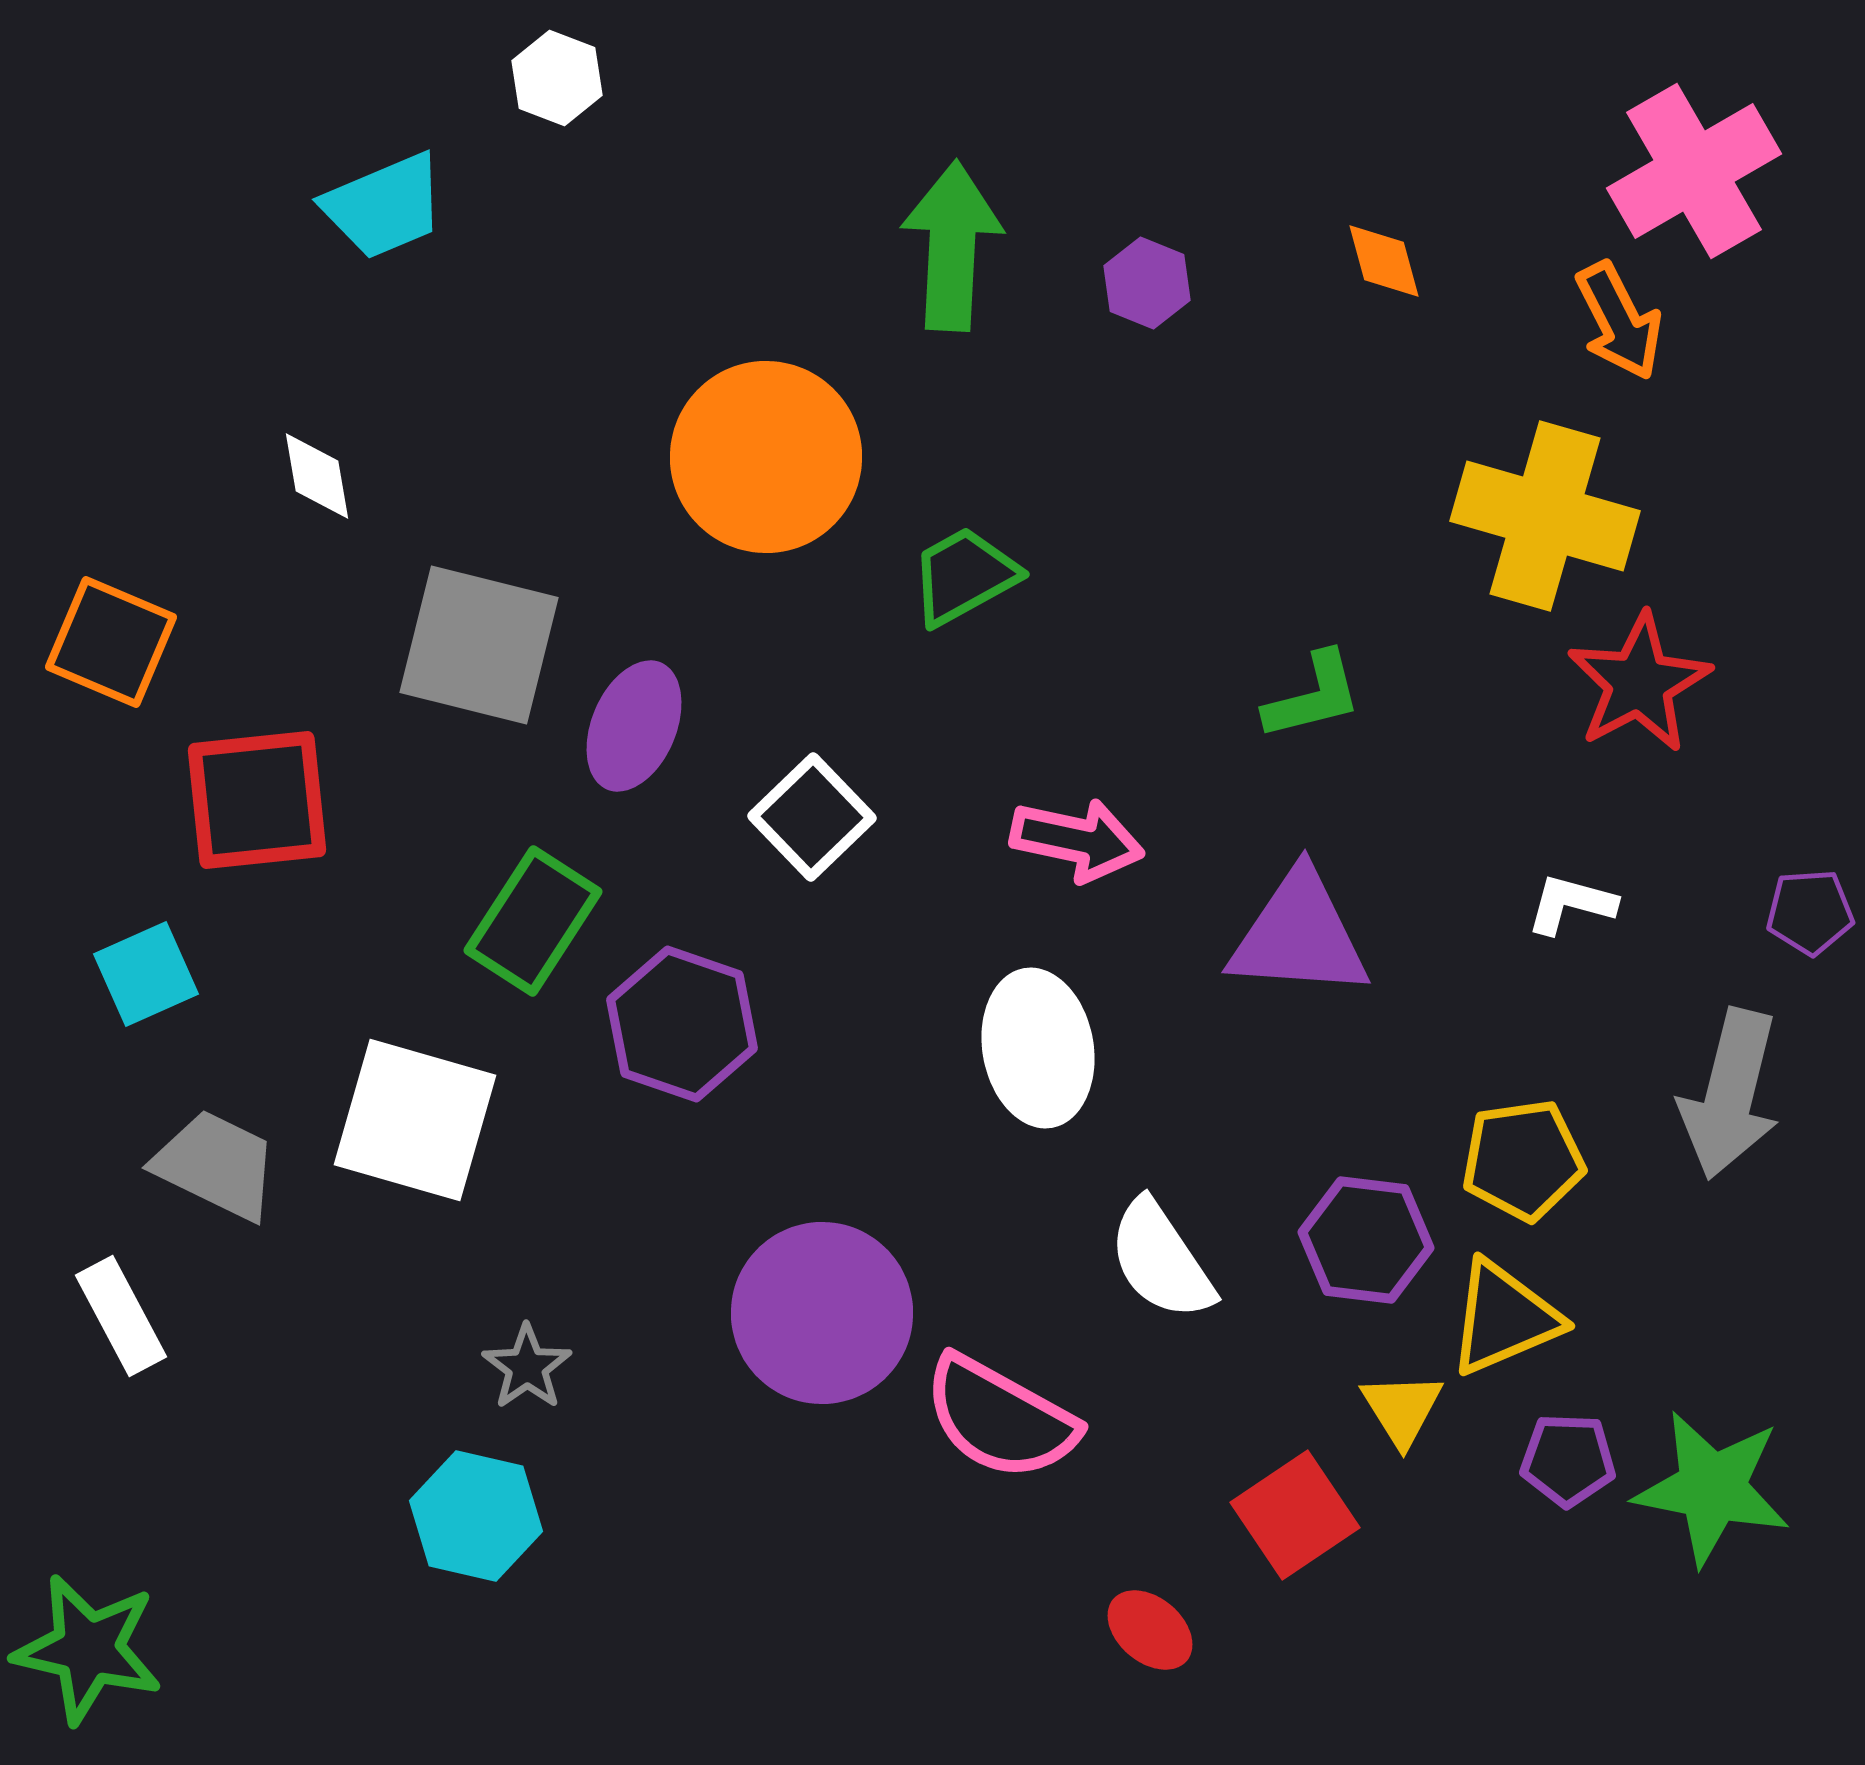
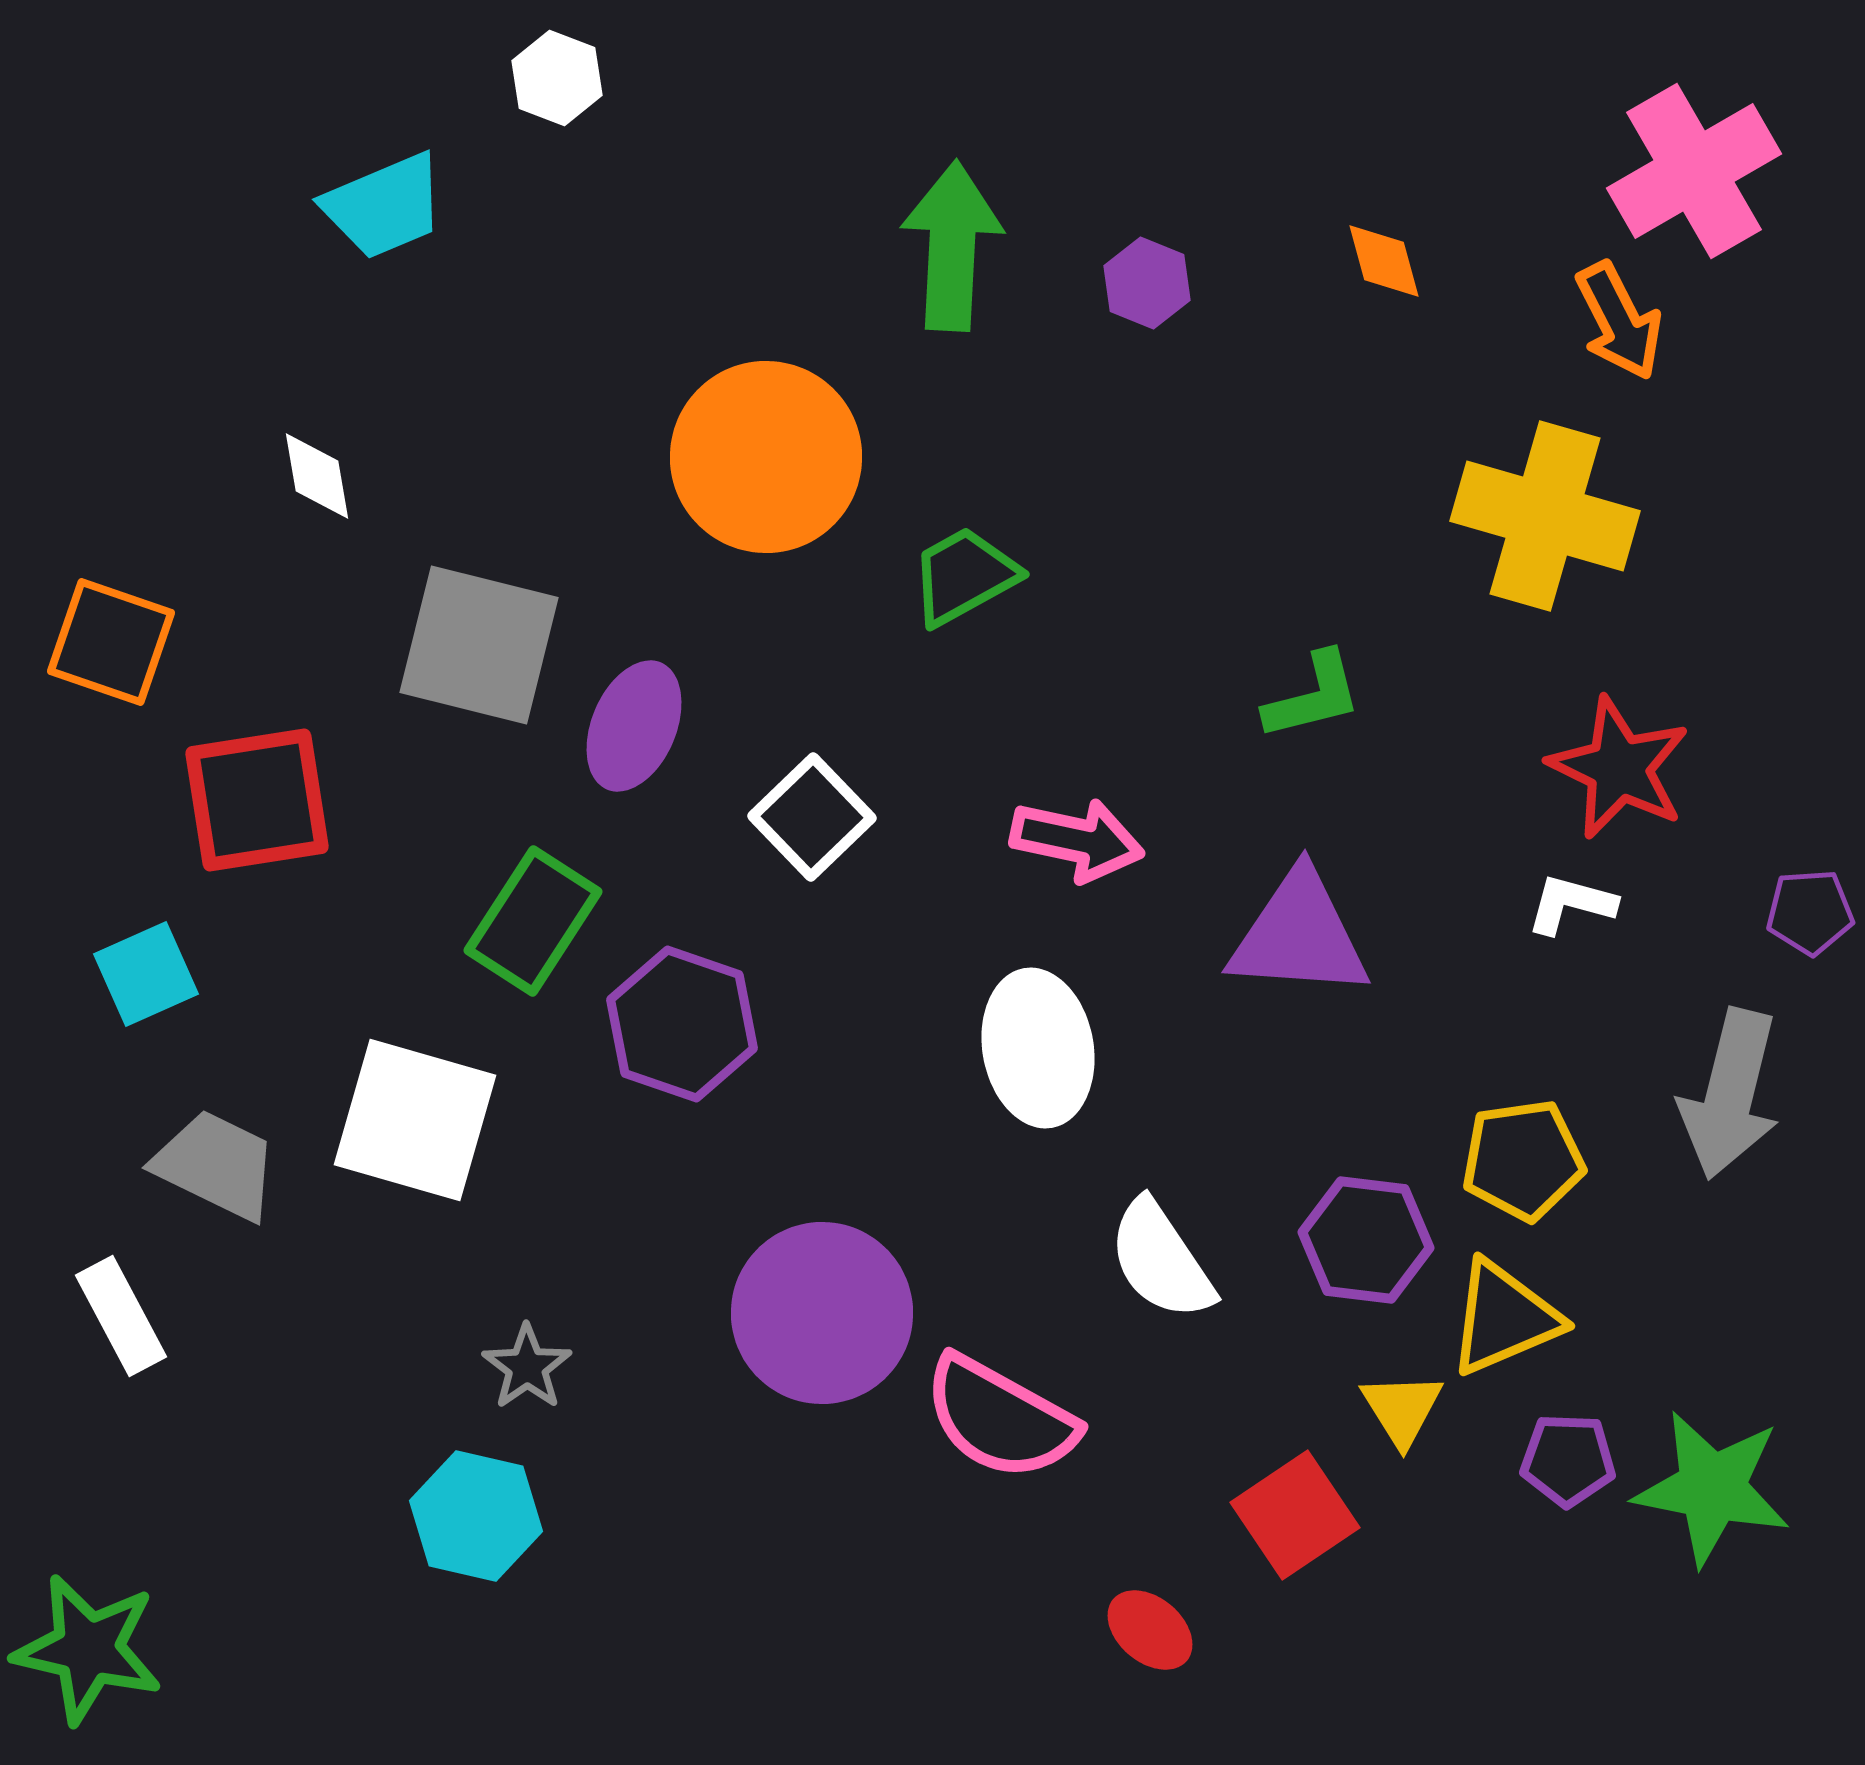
orange square at (111, 642): rotated 4 degrees counterclockwise
red star at (1639, 683): moved 20 px left, 85 px down; rotated 18 degrees counterclockwise
red square at (257, 800): rotated 3 degrees counterclockwise
